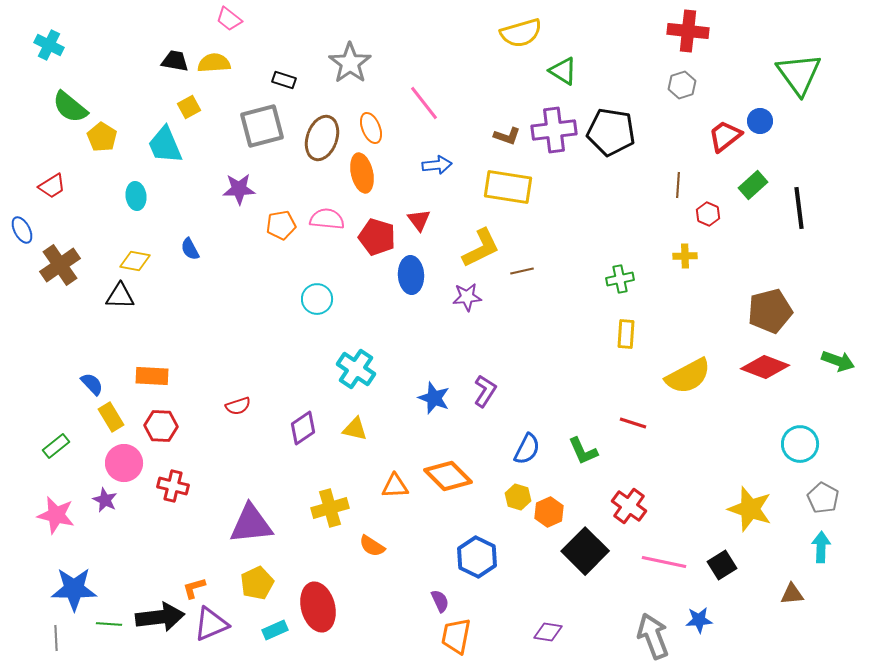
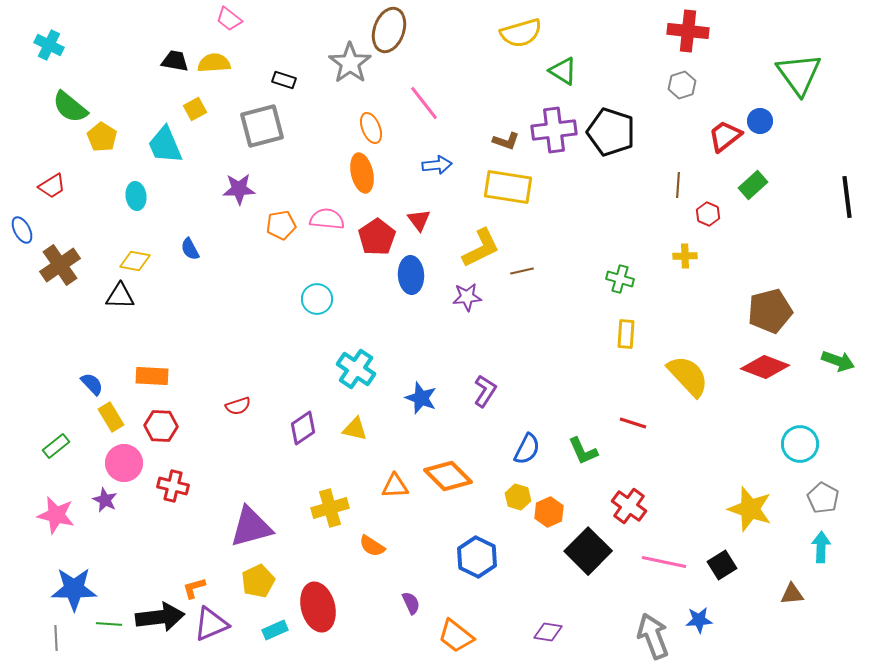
yellow square at (189, 107): moved 6 px right, 2 px down
black pentagon at (611, 132): rotated 9 degrees clockwise
brown L-shape at (507, 136): moved 1 px left, 5 px down
brown ellipse at (322, 138): moved 67 px right, 108 px up
black line at (799, 208): moved 48 px right, 11 px up
red pentagon at (377, 237): rotated 21 degrees clockwise
green cross at (620, 279): rotated 28 degrees clockwise
yellow semicircle at (688, 376): rotated 105 degrees counterclockwise
blue star at (434, 398): moved 13 px left
purple triangle at (251, 524): moved 3 px down; rotated 9 degrees counterclockwise
black square at (585, 551): moved 3 px right
yellow pentagon at (257, 583): moved 1 px right, 2 px up
purple semicircle at (440, 601): moved 29 px left, 2 px down
orange trapezoid at (456, 636): rotated 63 degrees counterclockwise
